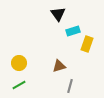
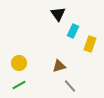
cyan rectangle: rotated 48 degrees counterclockwise
yellow rectangle: moved 3 px right
gray line: rotated 56 degrees counterclockwise
